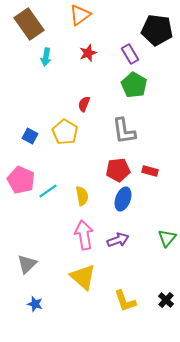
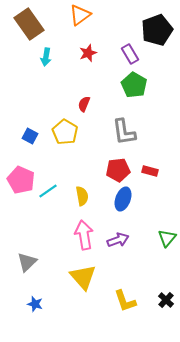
black pentagon: rotated 28 degrees counterclockwise
gray L-shape: moved 1 px down
gray triangle: moved 2 px up
yellow triangle: rotated 8 degrees clockwise
